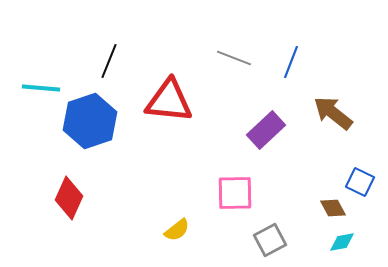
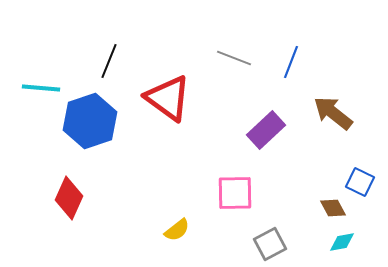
red triangle: moved 1 px left, 3 px up; rotated 30 degrees clockwise
gray square: moved 4 px down
